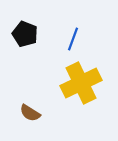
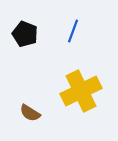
blue line: moved 8 px up
yellow cross: moved 8 px down
